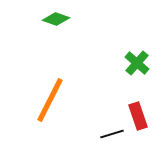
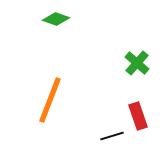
orange line: rotated 6 degrees counterclockwise
black line: moved 2 px down
